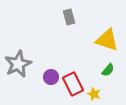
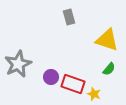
green semicircle: moved 1 px right, 1 px up
red rectangle: rotated 45 degrees counterclockwise
